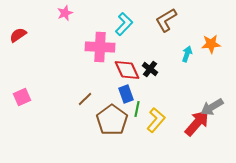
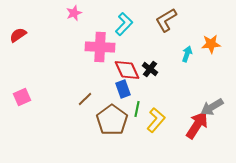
pink star: moved 9 px right
blue rectangle: moved 3 px left, 5 px up
red arrow: moved 2 px down; rotated 8 degrees counterclockwise
